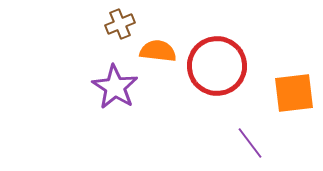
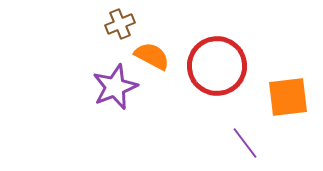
orange semicircle: moved 6 px left, 5 px down; rotated 21 degrees clockwise
purple star: rotated 18 degrees clockwise
orange square: moved 6 px left, 4 px down
purple line: moved 5 px left
